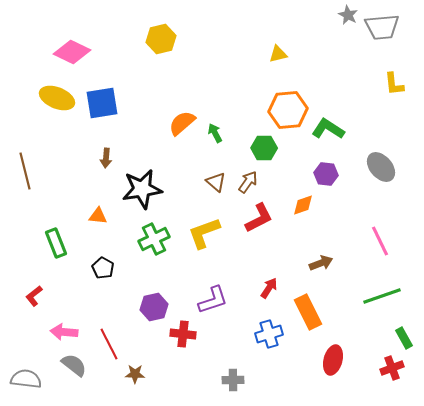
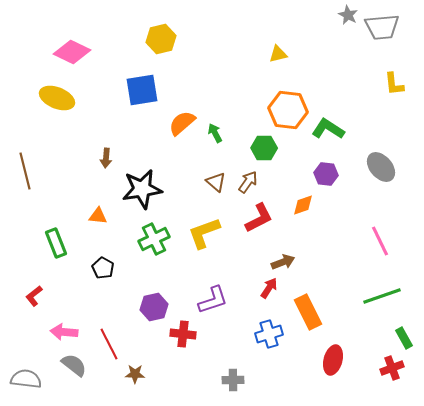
blue square at (102, 103): moved 40 px right, 13 px up
orange hexagon at (288, 110): rotated 12 degrees clockwise
brown arrow at (321, 263): moved 38 px left, 1 px up
